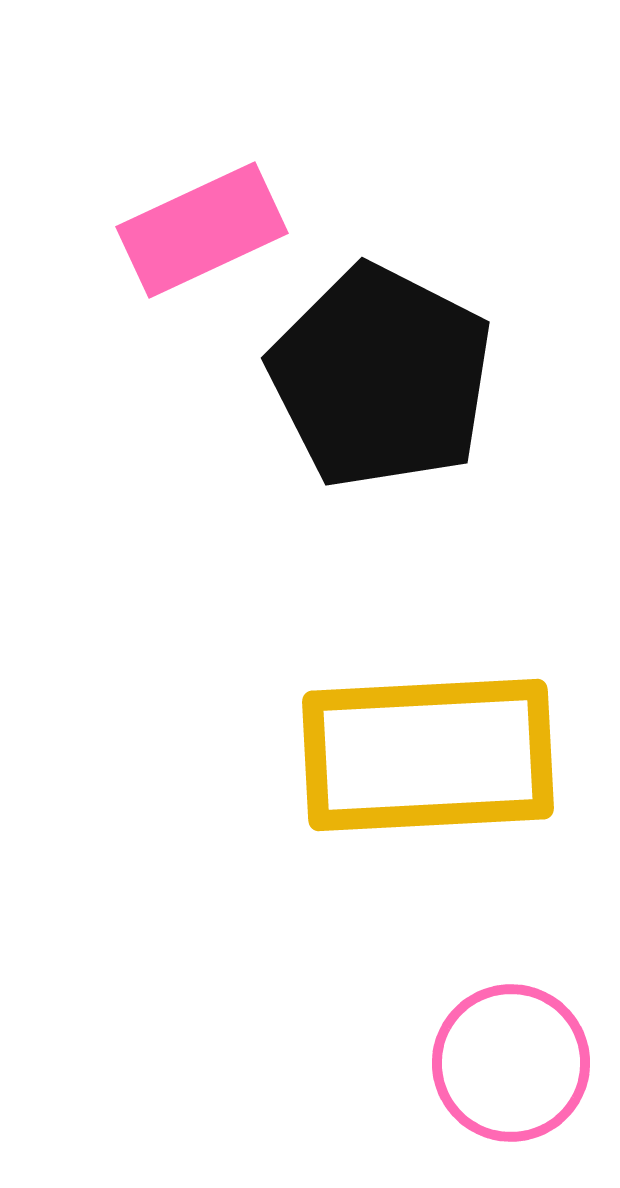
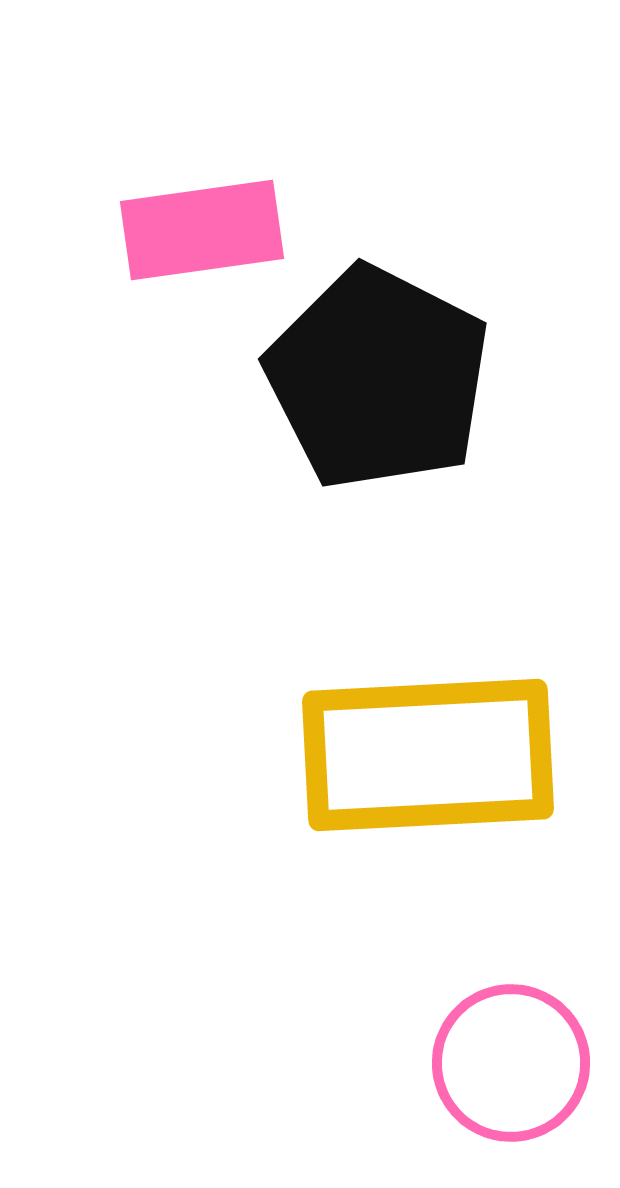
pink rectangle: rotated 17 degrees clockwise
black pentagon: moved 3 px left, 1 px down
